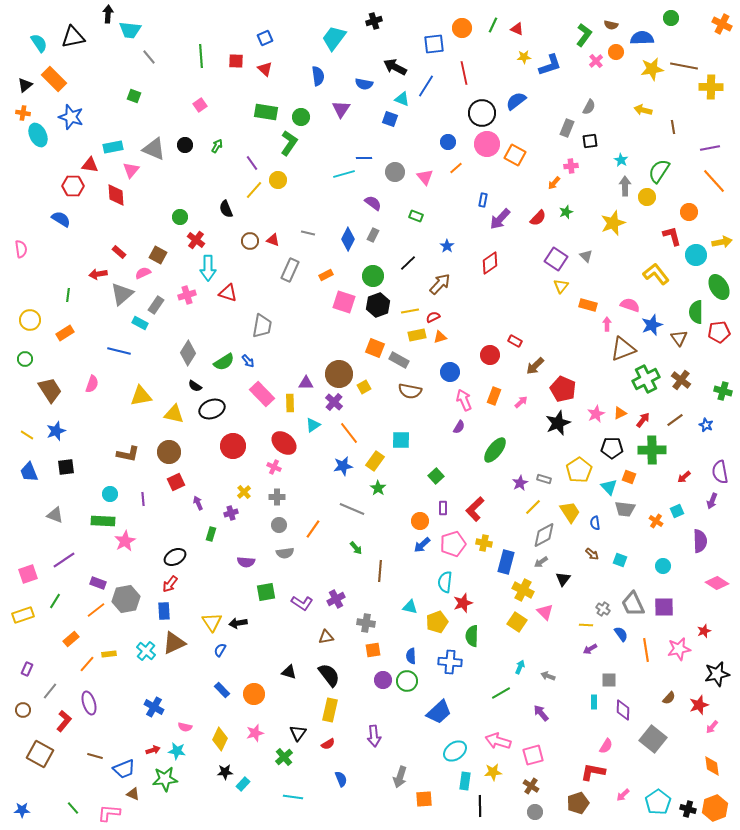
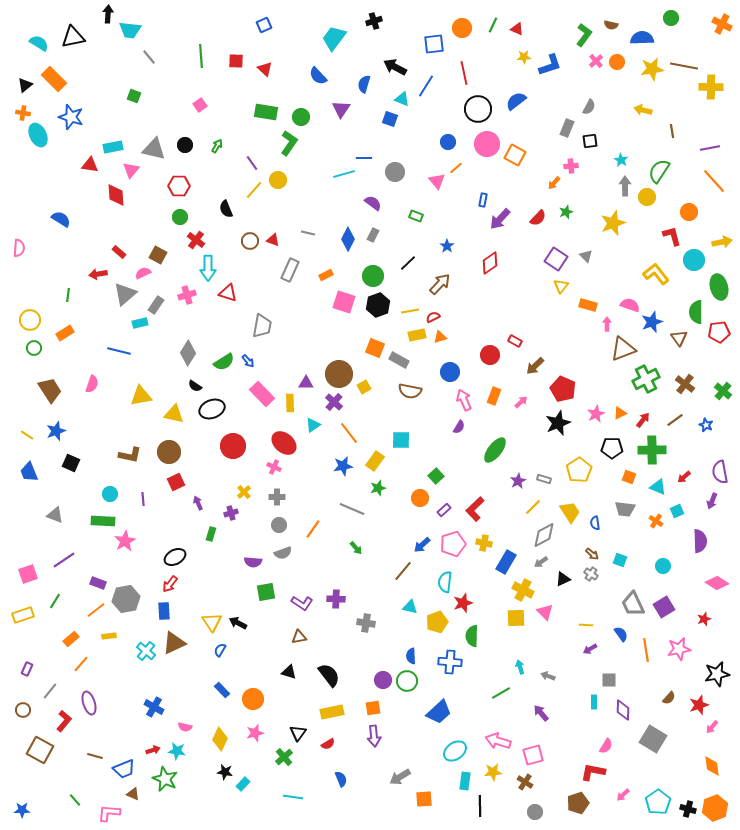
blue square at (265, 38): moved 1 px left, 13 px up
cyan semicircle at (39, 43): rotated 24 degrees counterclockwise
orange circle at (616, 52): moved 1 px right, 10 px down
blue semicircle at (318, 76): rotated 144 degrees clockwise
blue semicircle at (364, 84): rotated 96 degrees clockwise
black circle at (482, 113): moved 4 px left, 4 px up
brown line at (673, 127): moved 1 px left, 4 px down
gray triangle at (154, 149): rotated 10 degrees counterclockwise
pink triangle at (425, 177): moved 12 px right, 4 px down
red hexagon at (73, 186): moved 106 px right
pink semicircle at (21, 249): moved 2 px left, 1 px up; rotated 12 degrees clockwise
cyan circle at (696, 255): moved 2 px left, 5 px down
green ellipse at (719, 287): rotated 15 degrees clockwise
gray triangle at (122, 294): moved 3 px right
cyan rectangle at (140, 323): rotated 42 degrees counterclockwise
blue star at (652, 325): moved 3 px up
green circle at (25, 359): moved 9 px right, 11 px up
brown cross at (681, 380): moved 4 px right, 4 px down
green cross at (723, 391): rotated 24 degrees clockwise
brown L-shape at (128, 454): moved 2 px right, 1 px down
black square at (66, 467): moved 5 px right, 4 px up; rotated 30 degrees clockwise
purple star at (520, 483): moved 2 px left, 2 px up
cyan triangle at (609, 487): moved 49 px right; rotated 24 degrees counterclockwise
green star at (378, 488): rotated 21 degrees clockwise
purple rectangle at (443, 508): moved 1 px right, 2 px down; rotated 48 degrees clockwise
orange circle at (420, 521): moved 23 px up
gray semicircle at (285, 553): moved 2 px left; rotated 12 degrees counterclockwise
purple semicircle at (246, 562): moved 7 px right
blue rectangle at (506, 562): rotated 15 degrees clockwise
brown line at (380, 571): moved 23 px right; rotated 35 degrees clockwise
black triangle at (563, 579): rotated 28 degrees clockwise
purple cross at (336, 599): rotated 30 degrees clockwise
purple square at (664, 607): rotated 30 degrees counterclockwise
gray cross at (603, 609): moved 12 px left, 35 px up
yellow square at (517, 622): moved 1 px left, 4 px up; rotated 36 degrees counterclockwise
black arrow at (238, 623): rotated 36 degrees clockwise
red star at (704, 631): moved 12 px up
brown triangle at (326, 637): moved 27 px left
orange square at (373, 650): moved 58 px down
yellow rectangle at (109, 654): moved 18 px up
orange line at (87, 664): moved 6 px left
cyan arrow at (520, 667): rotated 40 degrees counterclockwise
orange circle at (254, 694): moved 1 px left, 5 px down
yellow rectangle at (330, 710): moved 2 px right, 2 px down; rotated 65 degrees clockwise
gray square at (653, 739): rotated 8 degrees counterclockwise
brown square at (40, 754): moved 4 px up
black star at (225, 772): rotated 14 degrees clockwise
gray arrow at (400, 777): rotated 40 degrees clockwise
green star at (165, 779): rotated 30 degrees clockwise
brown cross at (531, 786): moved 6 px left, 4 px up
green line at (73, 808): moved 2 px right, 8 px up
